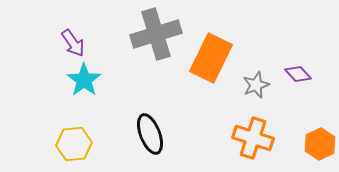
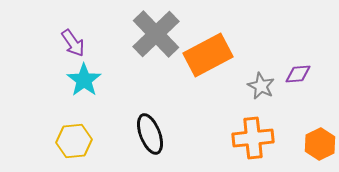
gray cross: rotated 27 degrees counterclockwise
orange rectangle: moved 3 px left, 3 px up; rotated 36 degrees clockwise
purple diamond: rotated 52 degrees counterclockwise
gray star: moved 5 px right, 1 px down; rotated 24 degrees counterclockwise
orange cross: rotated 24 degrees counterclockwise
yellow hexagon: moved 3 px up
